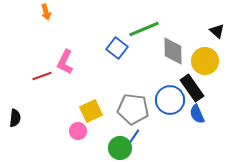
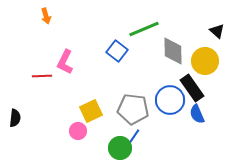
orange arrow: moved 4 px down
blue square: moved 3 px down
red line: rotated 18 degrees clockwise
